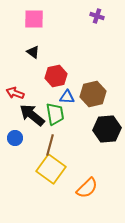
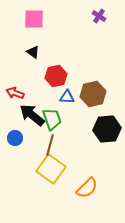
purple cross: moved 2 px right; rotated 16 degrees clockwise
green trapezoid: moved 3 px left, 5 px down; rotated 10 degrees counterclockwise
